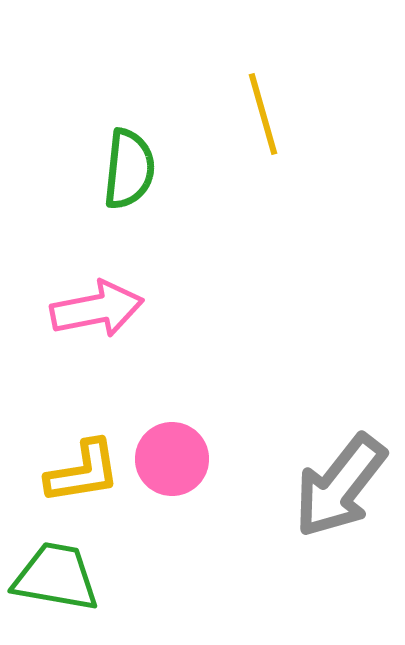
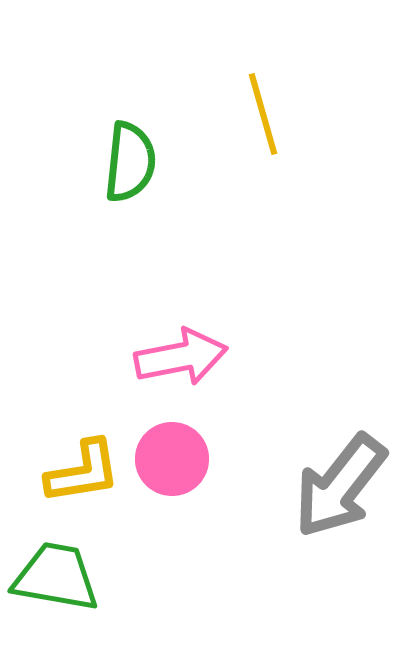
green semicircle: moved 1 px right, 7 px up
pink arrow: moved 84 px right, 48 px down
